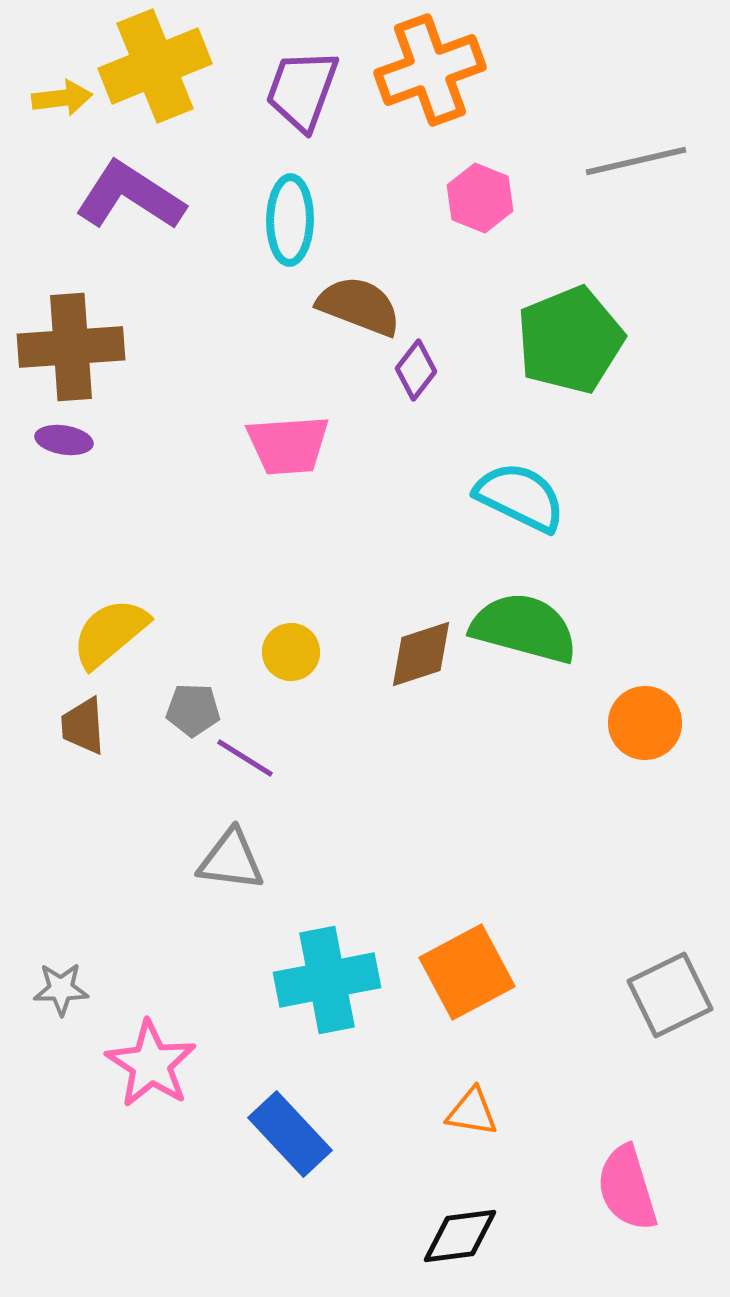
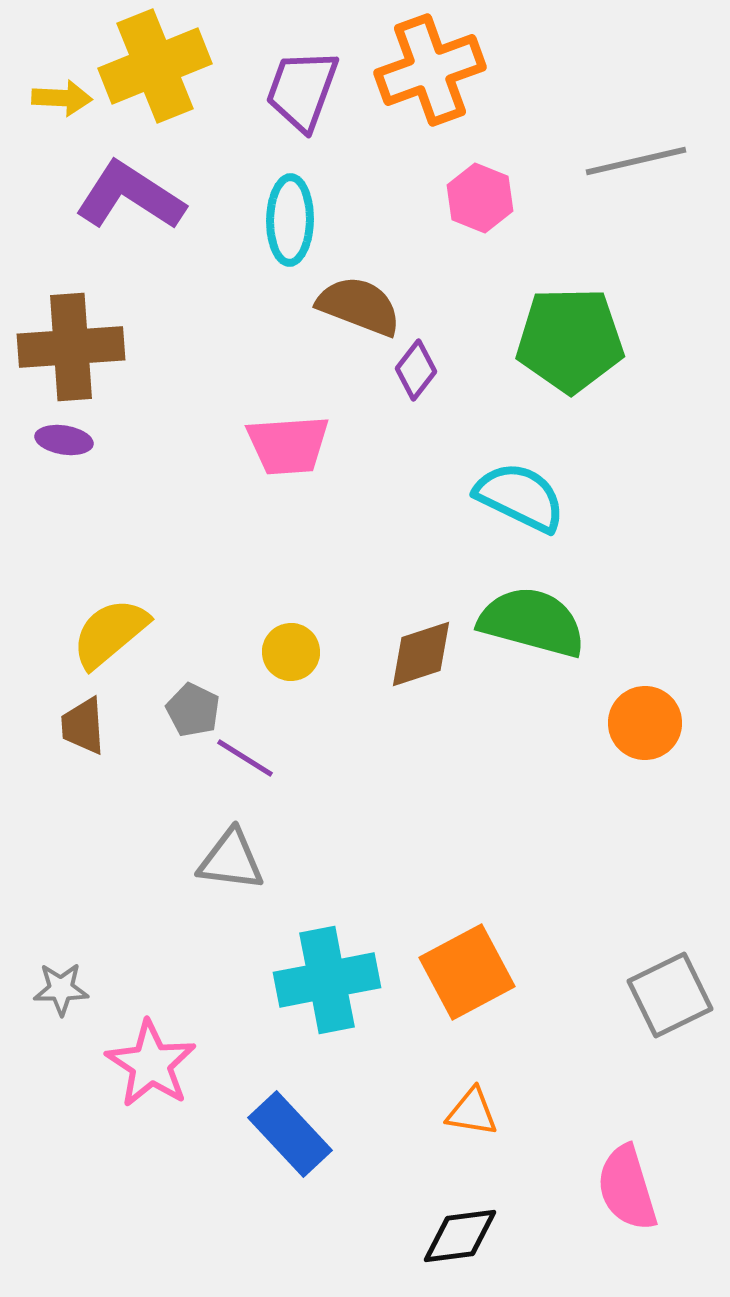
yellow arrow: rotated 10 degrees clockwise
green pentagon: rotated 21 degrees clockwise
green semicircle: moved 8 px right, 6 px up
gray pentagon: rotated 24 degrees clockwise
